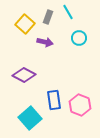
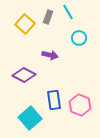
purple arrow: moved 5 px right, 13 px down
